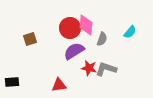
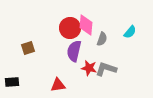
brown square: moved 2 px left, 9 px down
purple semicircle: rotated 45 degrees counterclockwise
red triangle: moved 1 px left
